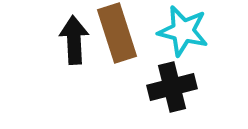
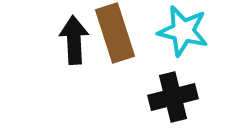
brown rectangle: moved 2 px left
black cross: moved 1 px right, 10 px down
